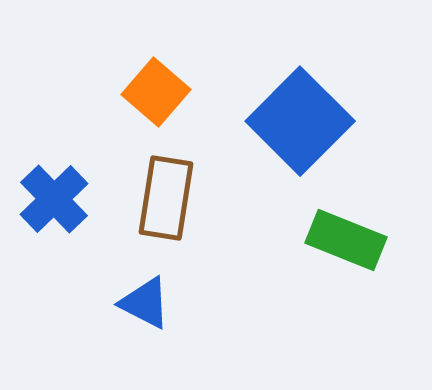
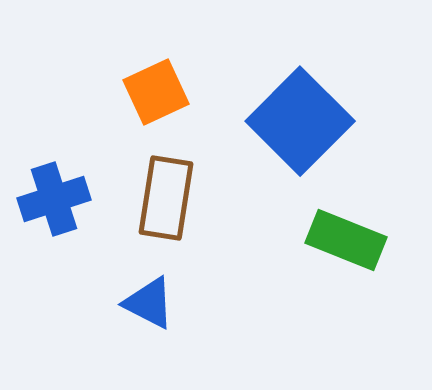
orange square: rotated 24 degrees clockwise
blue cross: rotated 26 degrees clockwise
blue triangle: moved 4 px right
